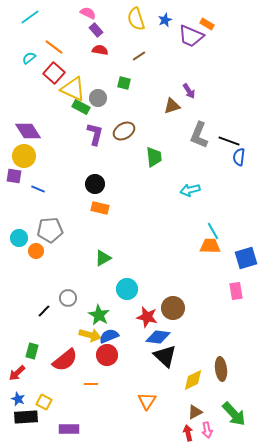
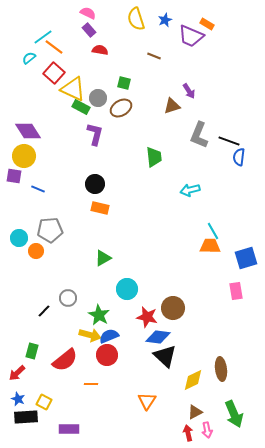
cyan line at (30, 17): moved 13 px right, 20 px down
purple rectangle at (96, 30): moved 7 px left
brown line at (139, 56): moved 15 px right; rotated 56 degrees clockwise
brown ellipse at (124, 131): moved 3 px left, 23 px up
green arrow at (234, 414): rotated 20 degrees clockwise
